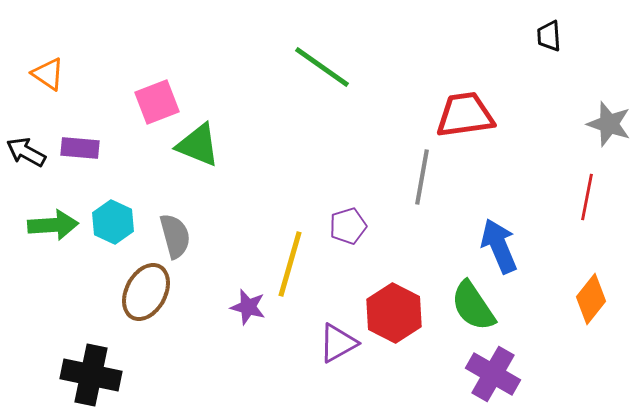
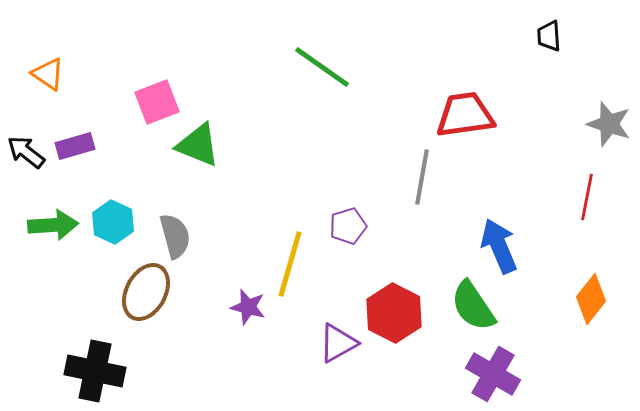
purple rectangle: moved 5 px left, 2 px up; rotated 21 degrees counterclockwise
black arrow: rotated 9 degrees clockwise
black cross: moved 4 px right, 4 px up
